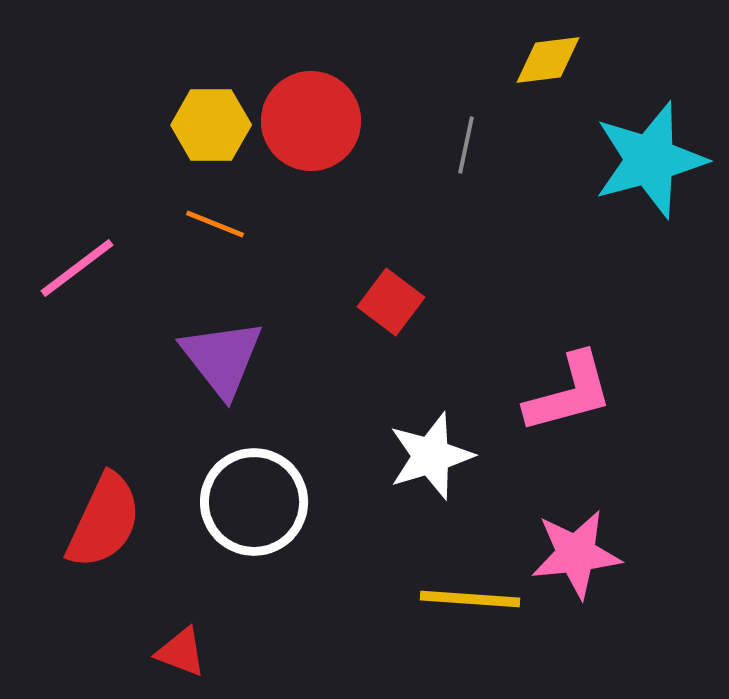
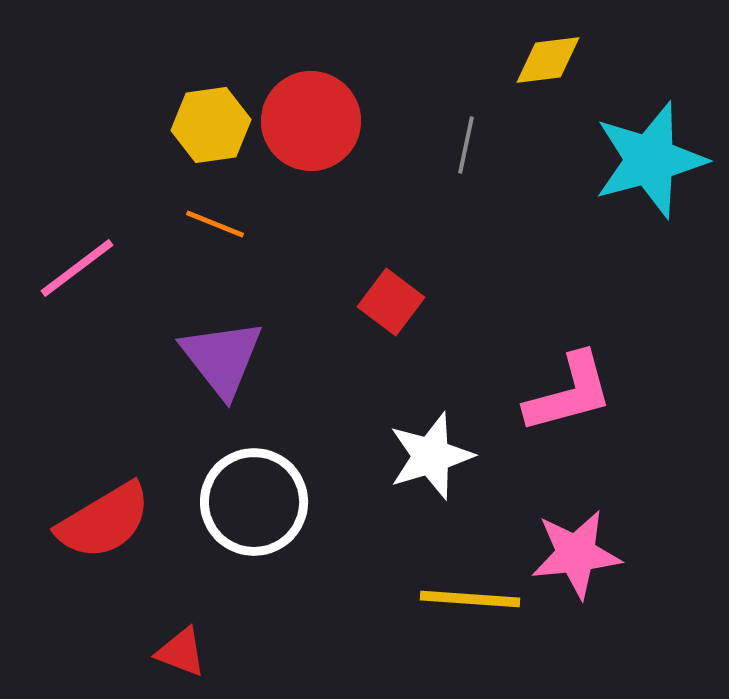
yellow hexagon: rotated 8 degrees counterclockwise
red semicircle: rotated 34 degrees clockwise
